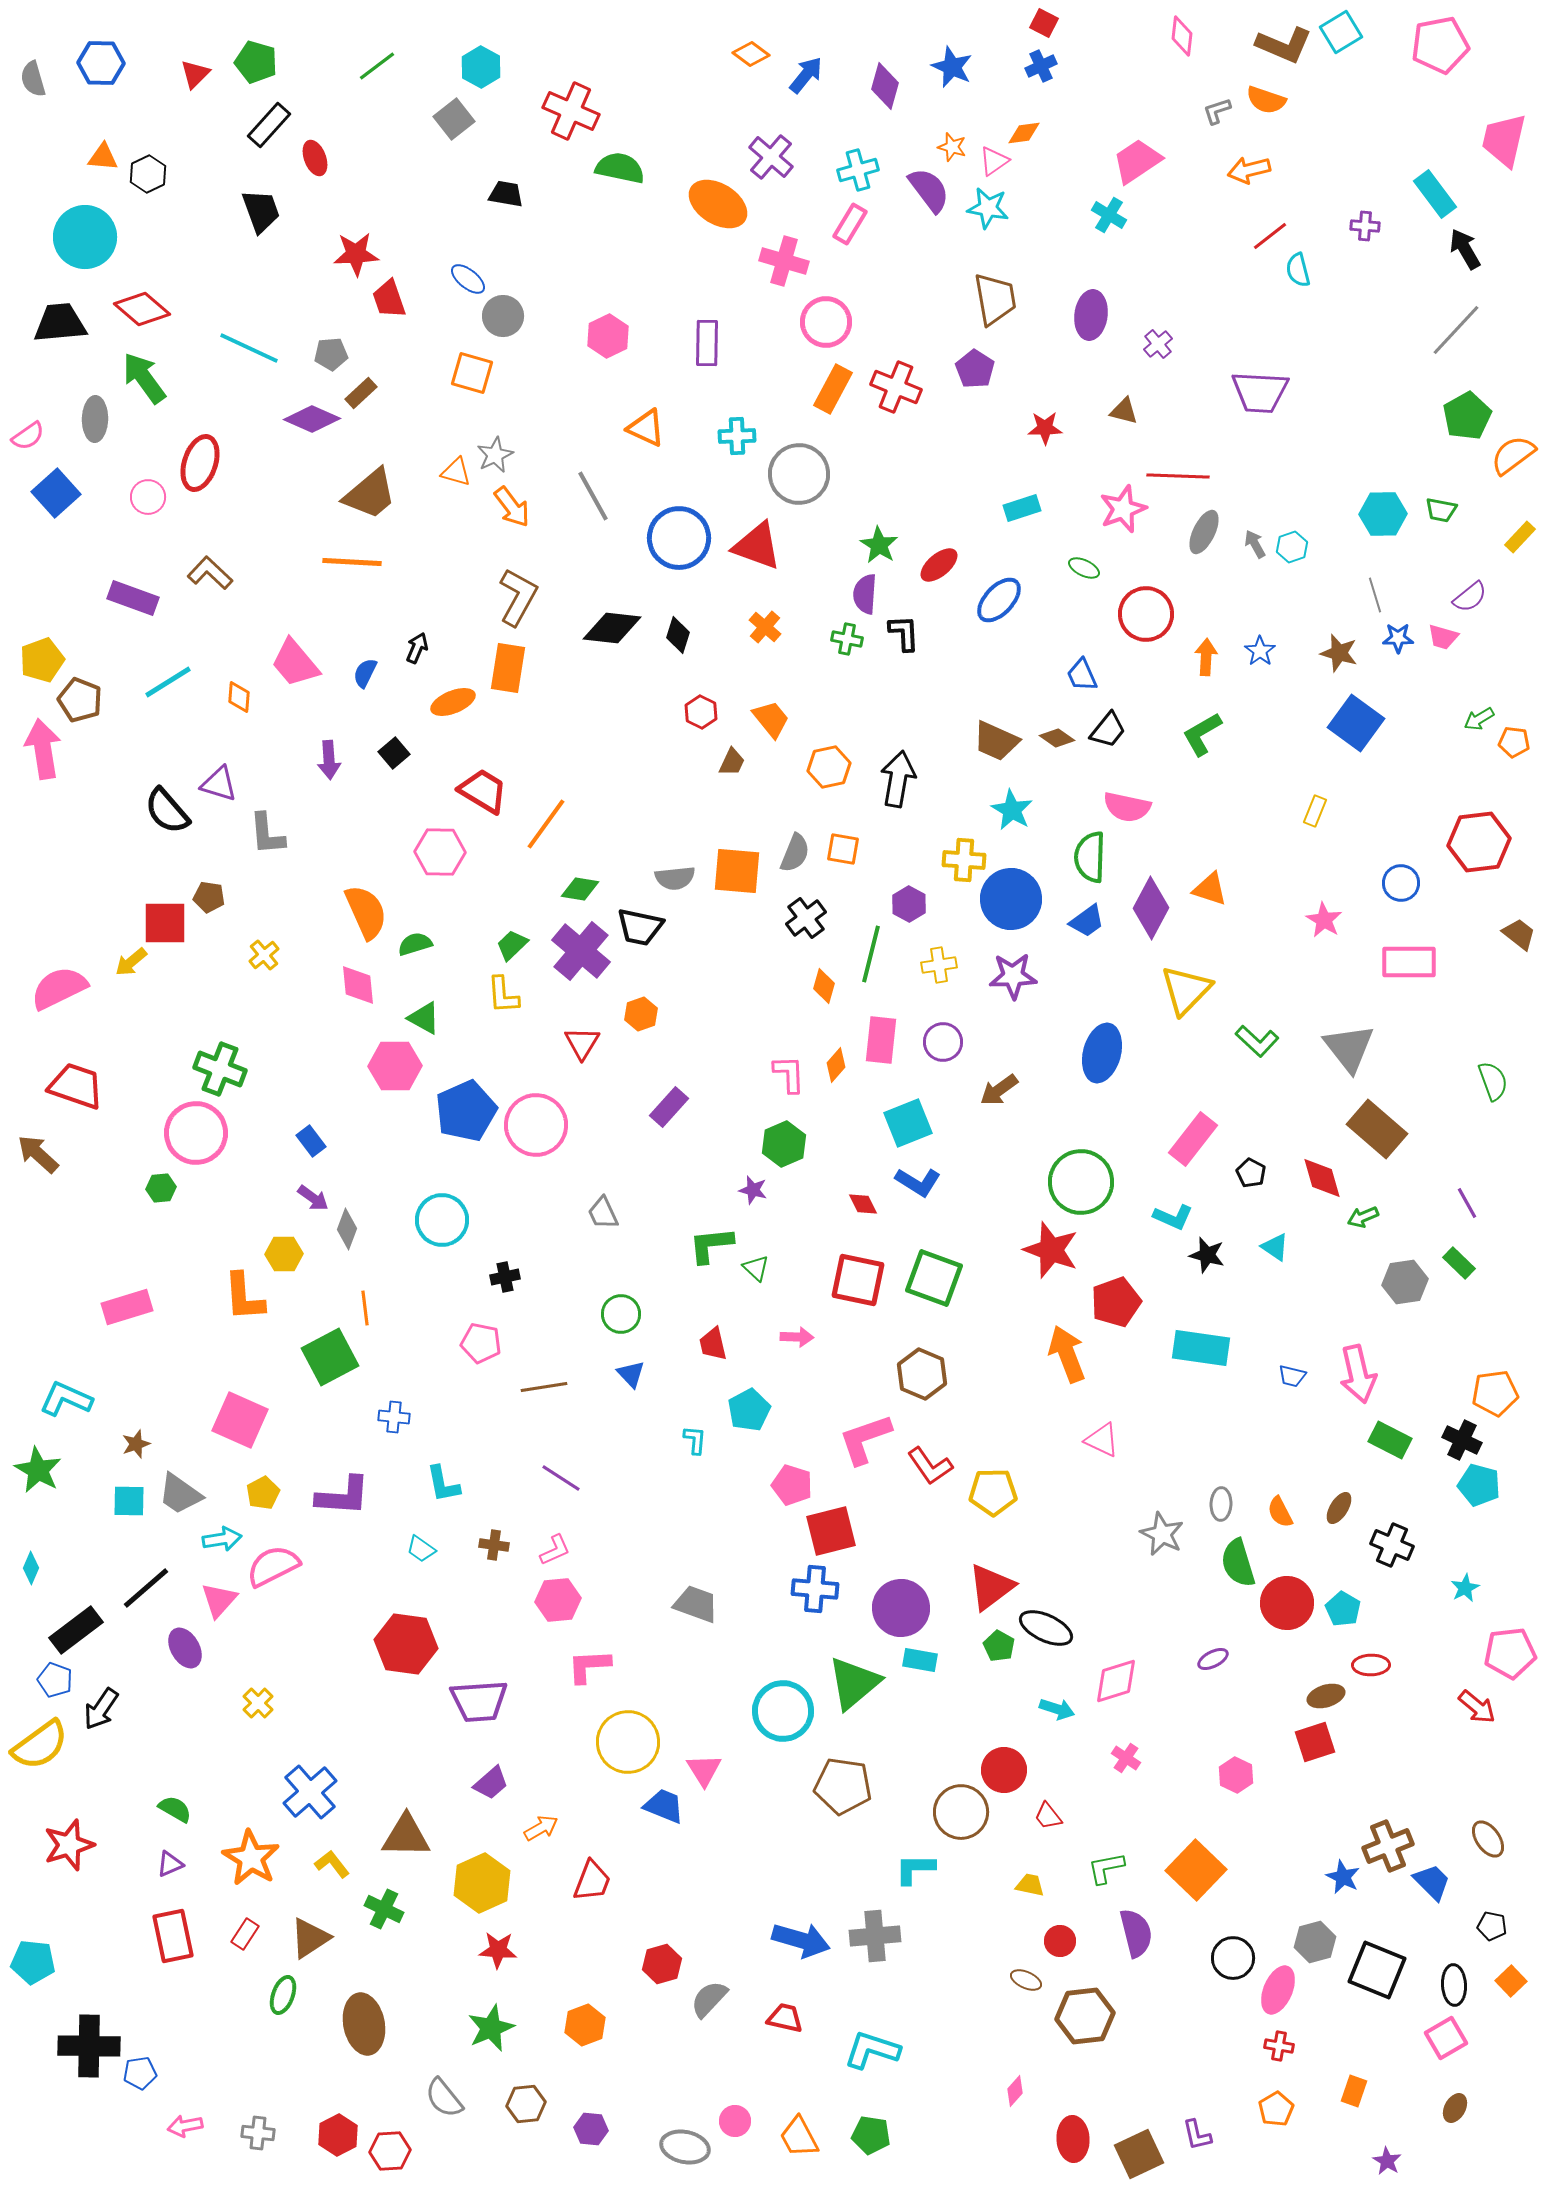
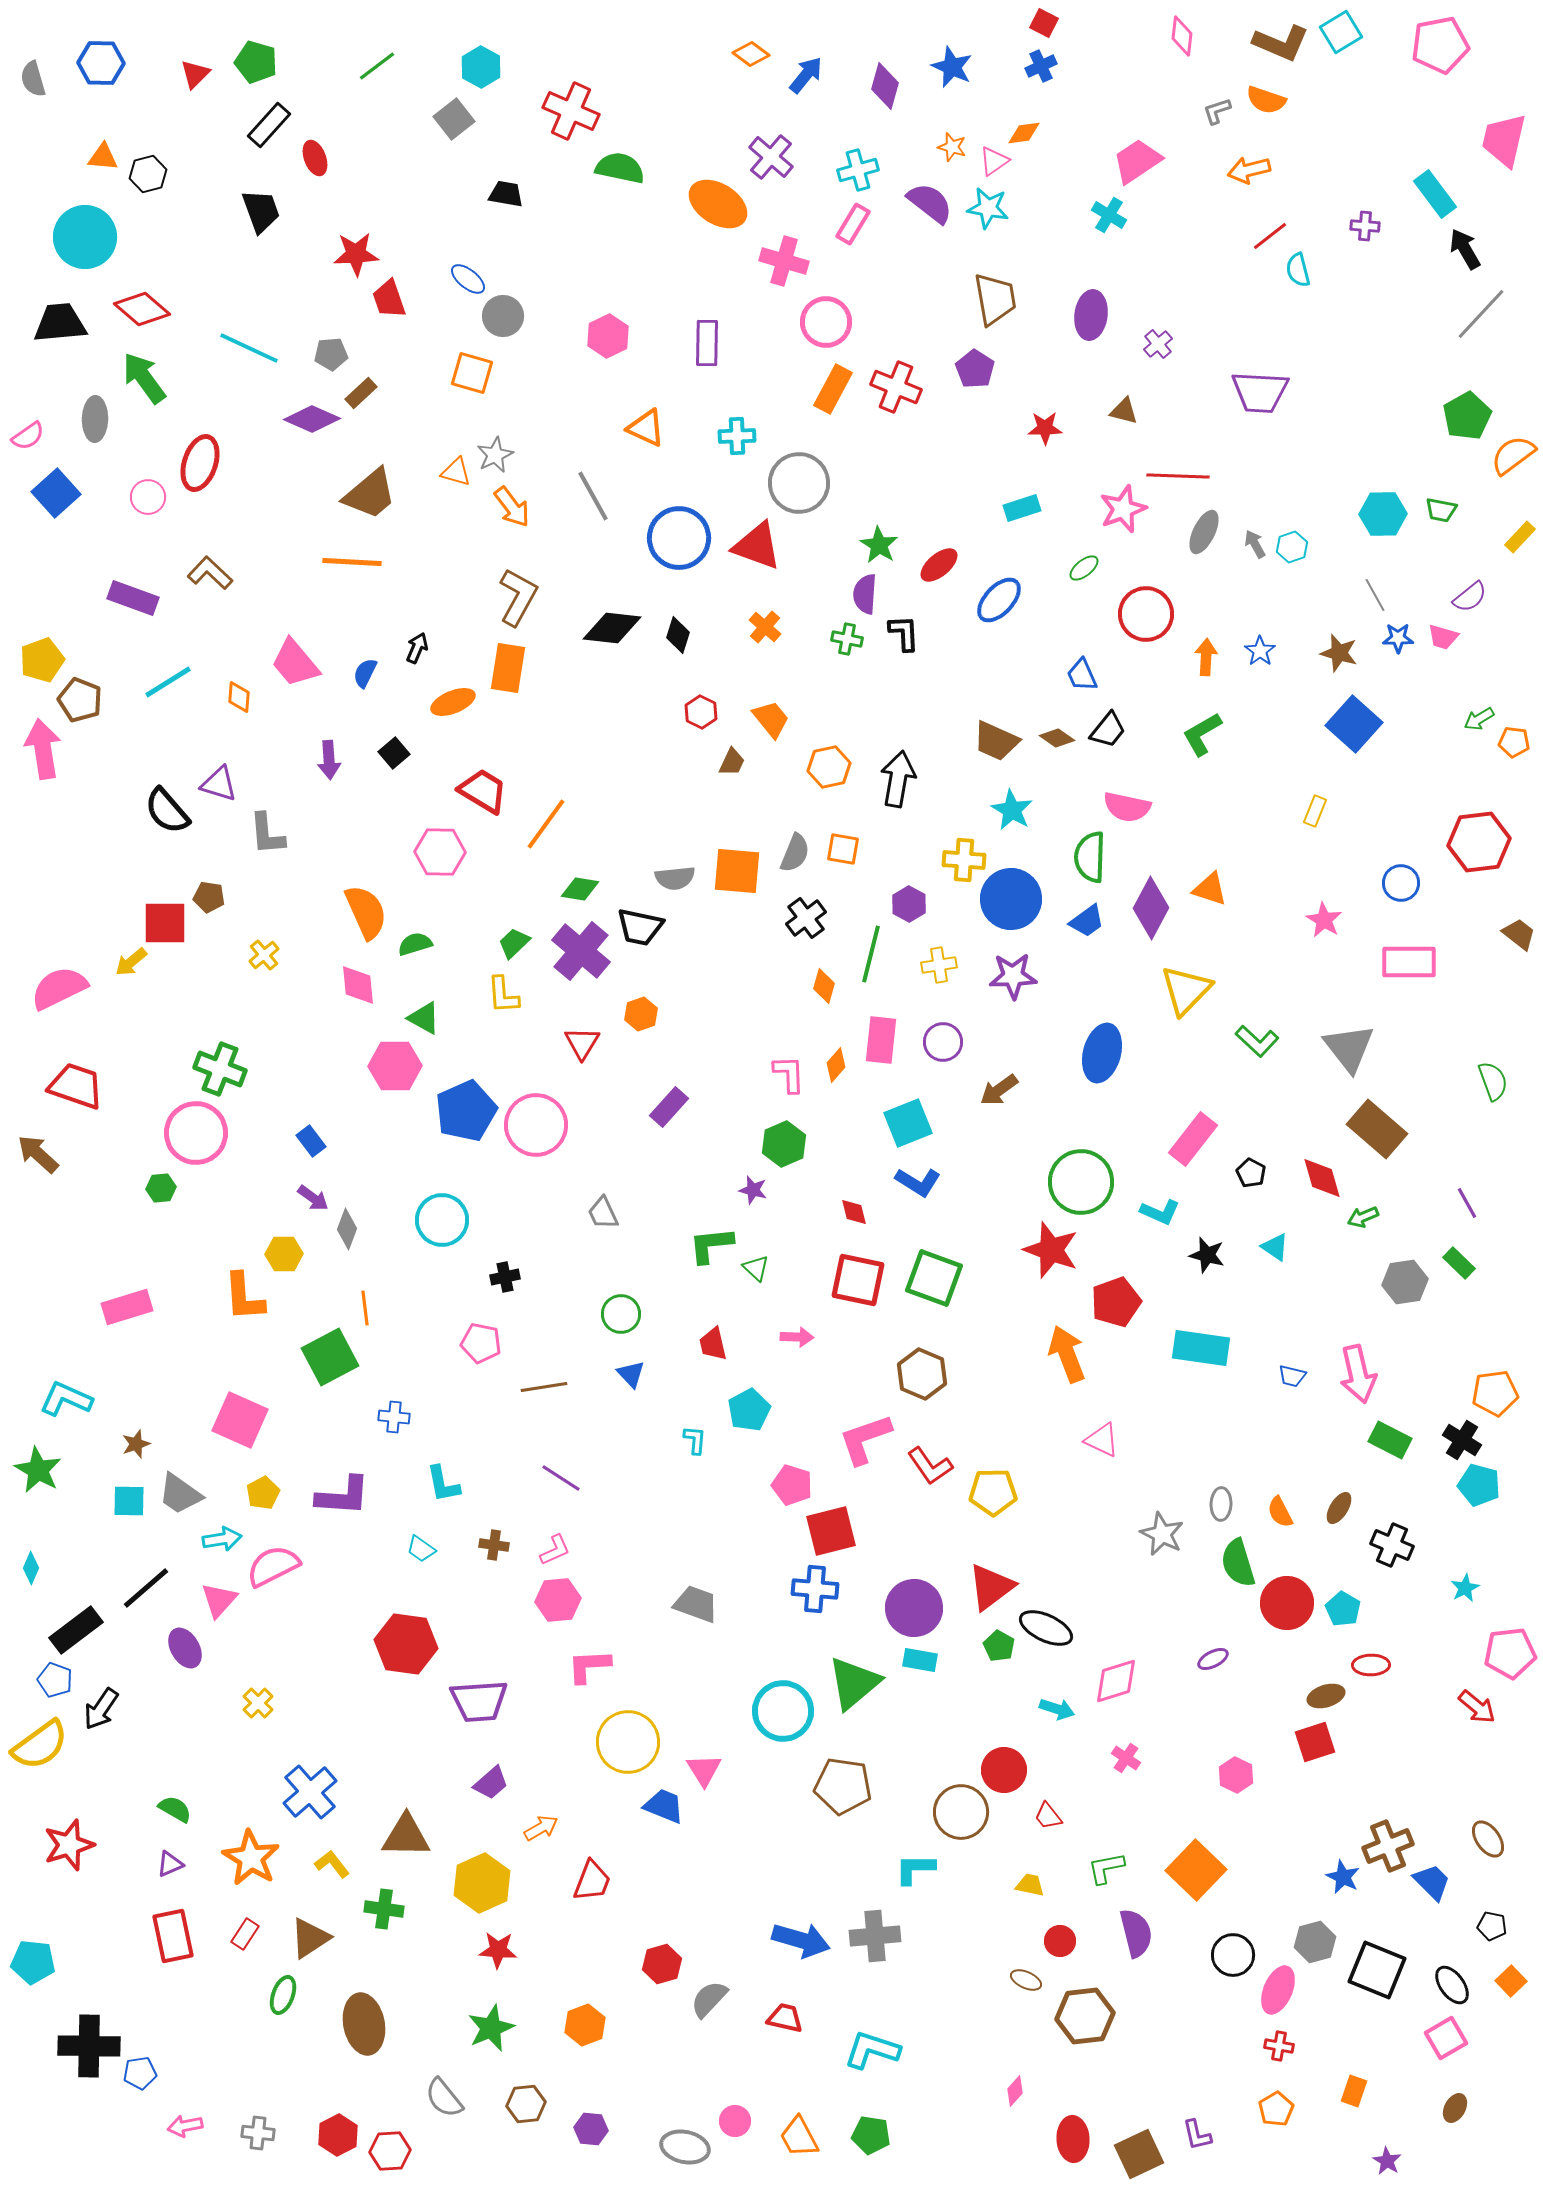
brown L-shape at (1284, 45): moved 3 px left, 2 px up
black hexagon at (148, 174): rotated 12 degrees clockwise
purple semicircle at (929, 190): moved 1 px right, 13 px down; rotated 15 degrees counterclockwise
pink rectangle at (850, 224): moved 3 px right
gray line at (1456, 330): moved 25 px right, 16 px up
gray circle at (799, 474): moved 9 px down
green ellipse at (1084, 568): rotated 64 degrees counterclockwise
gray line at (1375, 595): rotated 12 degrees counterclockwise
blue square at (1356, 723): moved 2 px left, 1 px down; rotated 6 degrees clockwise
green trapezoid at (512, 945): moved 2 px right, 2 px up
red diamond at (863, 1204): moved 9 px left, 8 px down; rotated 12 degrees clockwise
cyan L-shape at (1173, 1217): moved 13 px left, 5 px up
black cross at (1462, 1440): rotated 6 degrees clockwise
purple circle at (901, 1608): moved 13 px right
green cross at (384, 1909): rotated 18 degrees counterclockwise
black circle at (1233, 1958): moved 3 px up
black ellipse at (1454, 1985): moved 2 px left; rotated 33 degrees counterclockwise
